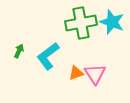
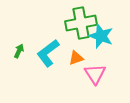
cyan star: moved 11 px left, 14 px down
cyan L-shape: moved 3 px up
orange triangle: moved 15 px up
